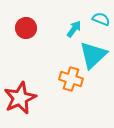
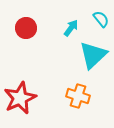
cyan semicircle: rotated 30 degrees clockwise
cyan arrow: moved 3 px left, 1 px up
orange cross: moved 7 px right, 17 px down
